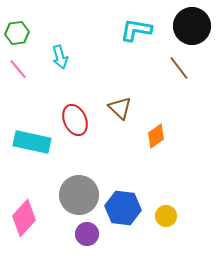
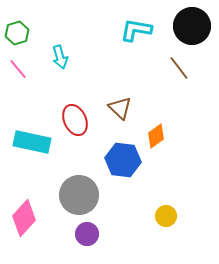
green hexagon: rotated 10 degrees counterclockwise
blue hexagon: moved 48 px up
